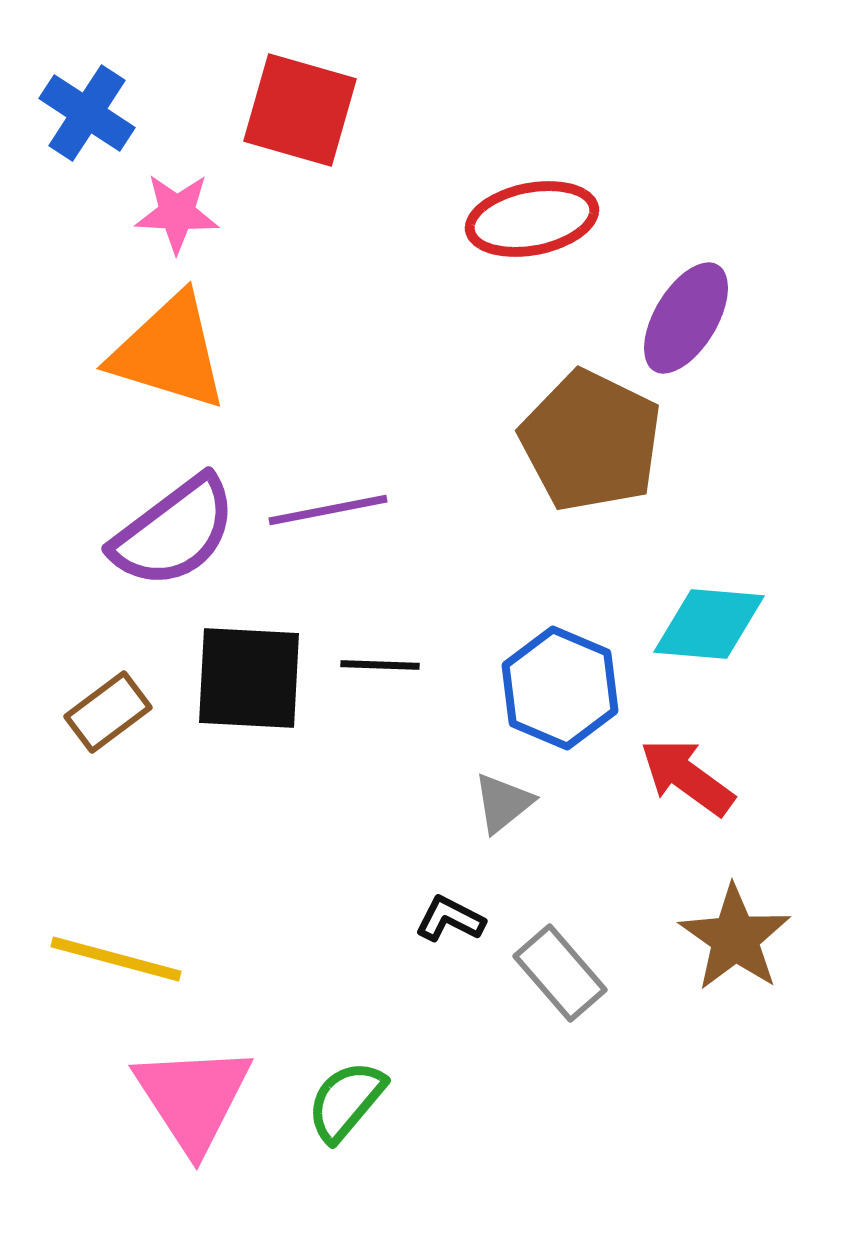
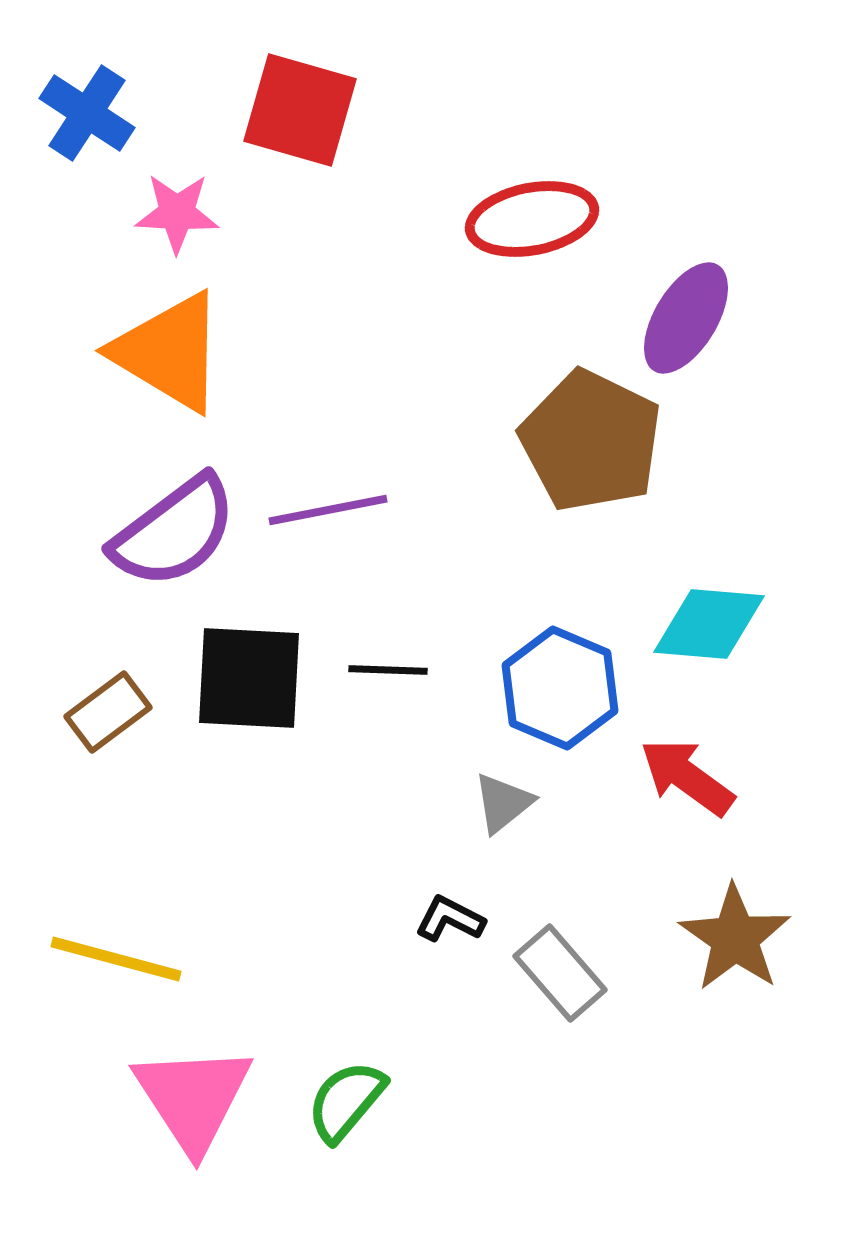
orange triangle: rotated 14 degrees clockwise
black line: moved 8 px right, 5 px down
